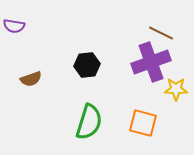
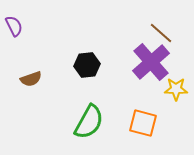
purple semicircle: rotated 125 degrees counterclockwise
brown line: rotated 15 degrees clockwise
purple cross: rotated 21 degrees counterclockwise
green semicircle: rotated 12 degrees clockwise
